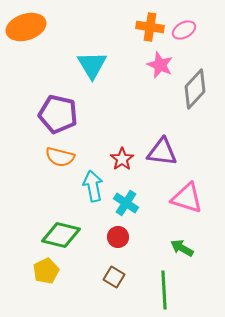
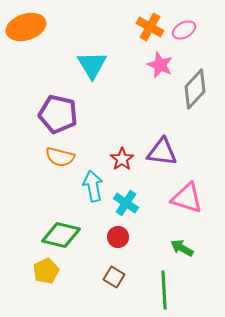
orange cross: rotated 20 degrees clockwise
